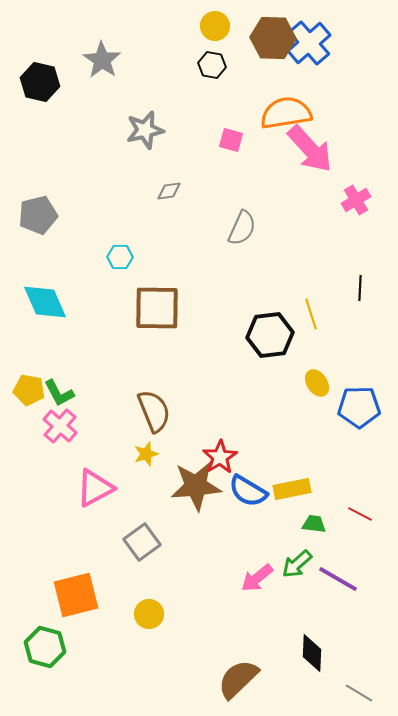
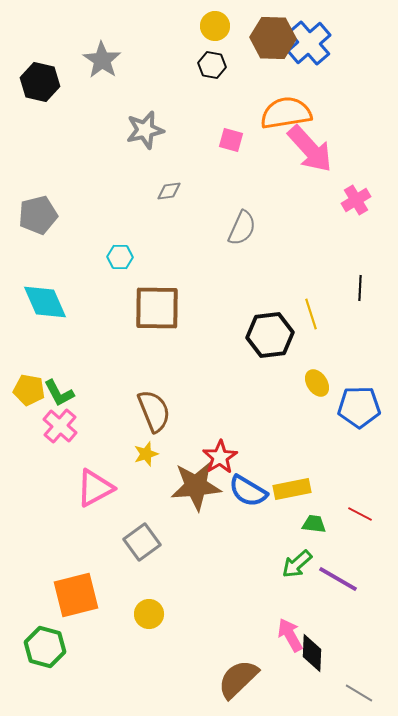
pink arrow at (257, 578): moved 33 px right, 57 px down; rotated 100 degrees clockwise
